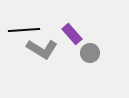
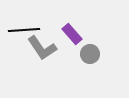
gray L-shape: moved 1 px up; rotated 24 degrees clockwise
gray circle: moved 1 px down
